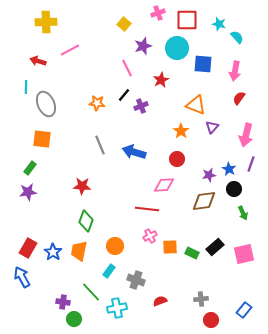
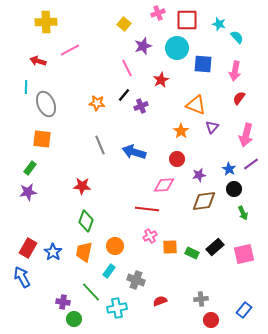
purple line at (251, 164): rotated 35 degrees clockwise
purple star at (209, 175): moved 10 px left
orange trapezoid at (79, 251): moved 5 px right, 1 px down
